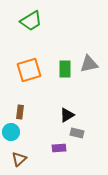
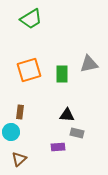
green trapezoid: moved 2 px up
green rectangle: moved 3 px left, 5 px down
black triangle: rotated 35 degrees clockwise
purple rectangle: moved 1 px left, 1 px up
